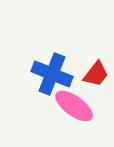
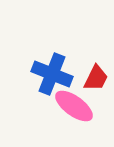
red trapezoid: moved 4 px down; rotated 12 degrees counterclockwise
